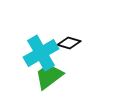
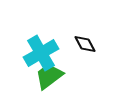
black diamond: moved 16 px right, 1 px down; rotated 45 degrees clockwise
